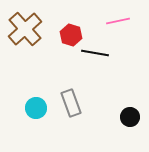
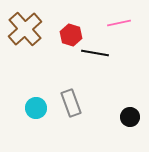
pink line: moved 1 px right, 2 px down
